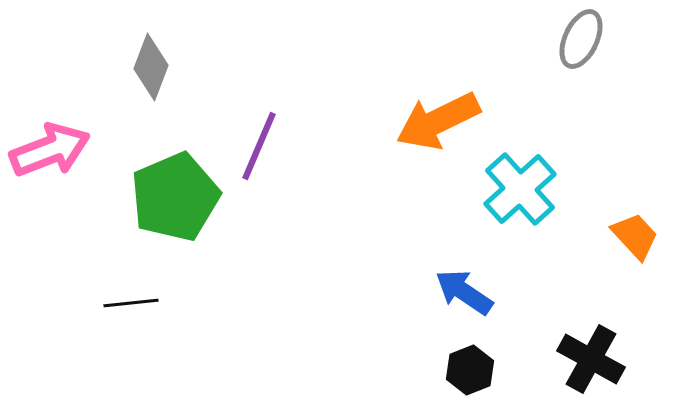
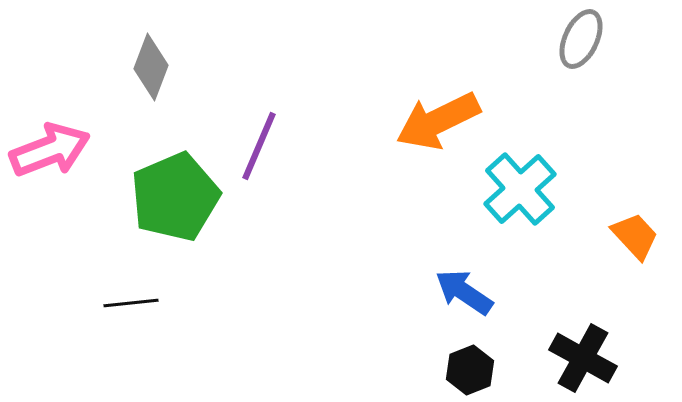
black cross: moved 8 px left, 1 px up
